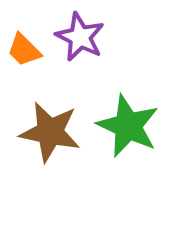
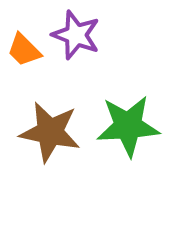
purple star: moved 4 px left, 2 px up; rotated 6 degrees counterclockwise
green star: rotated 28 degrees counterclockwise
